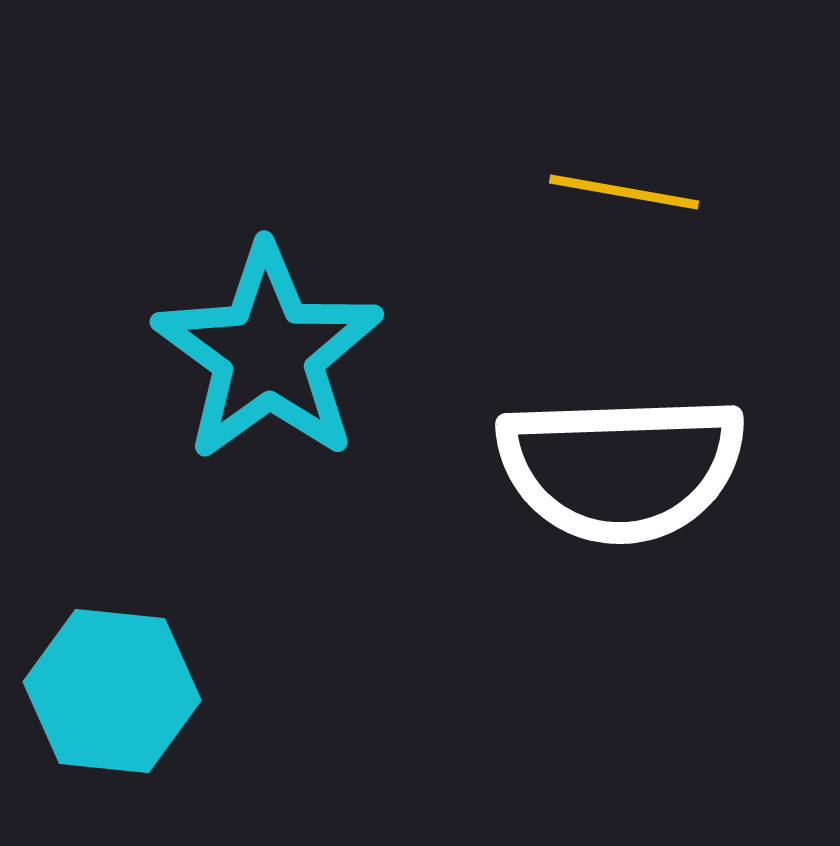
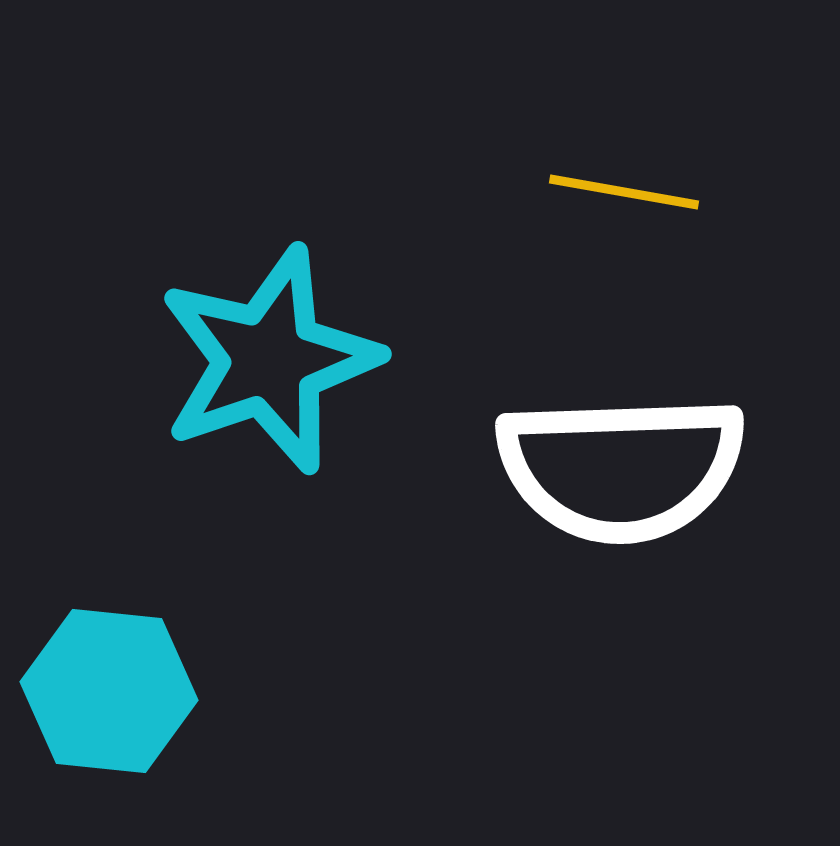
cyan star: moved 1 px right, 7 px down; rotated 17 degrees clockwise
cyan hexagon: moved 3 px left
